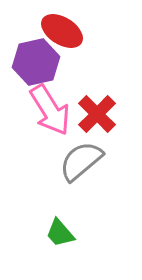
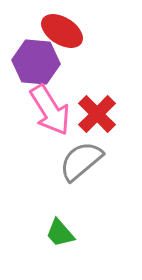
purple hexagon: rotated 18 degrees clockwise
